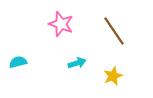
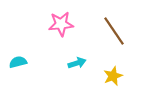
pink star: rotated 25 degrees counterclockwise
